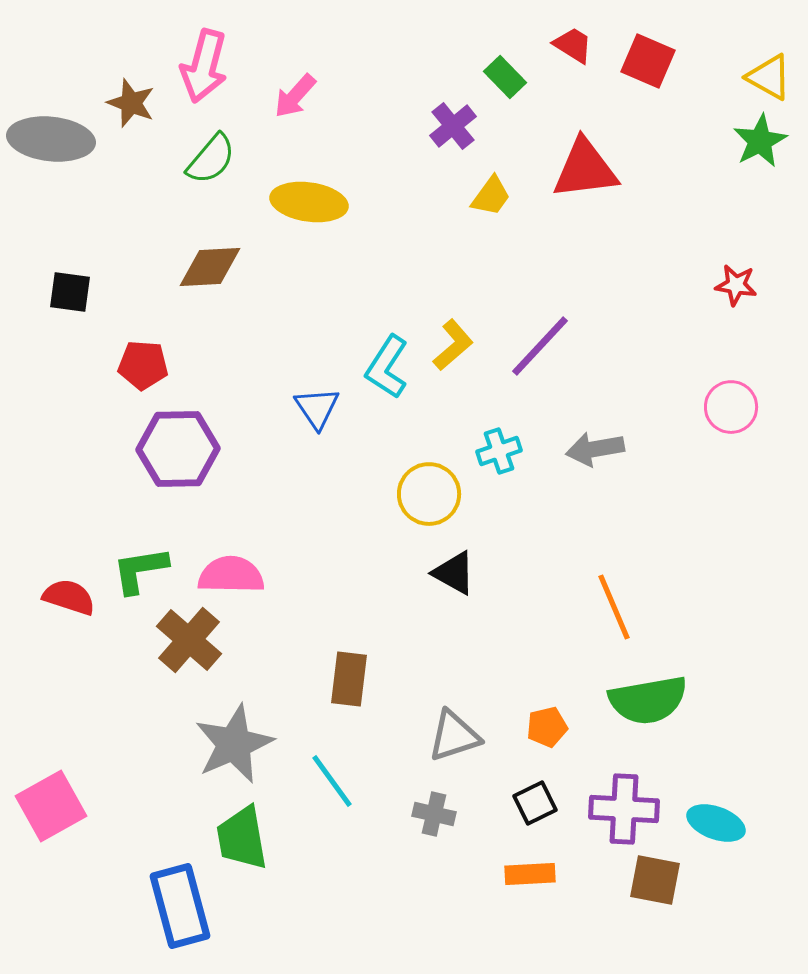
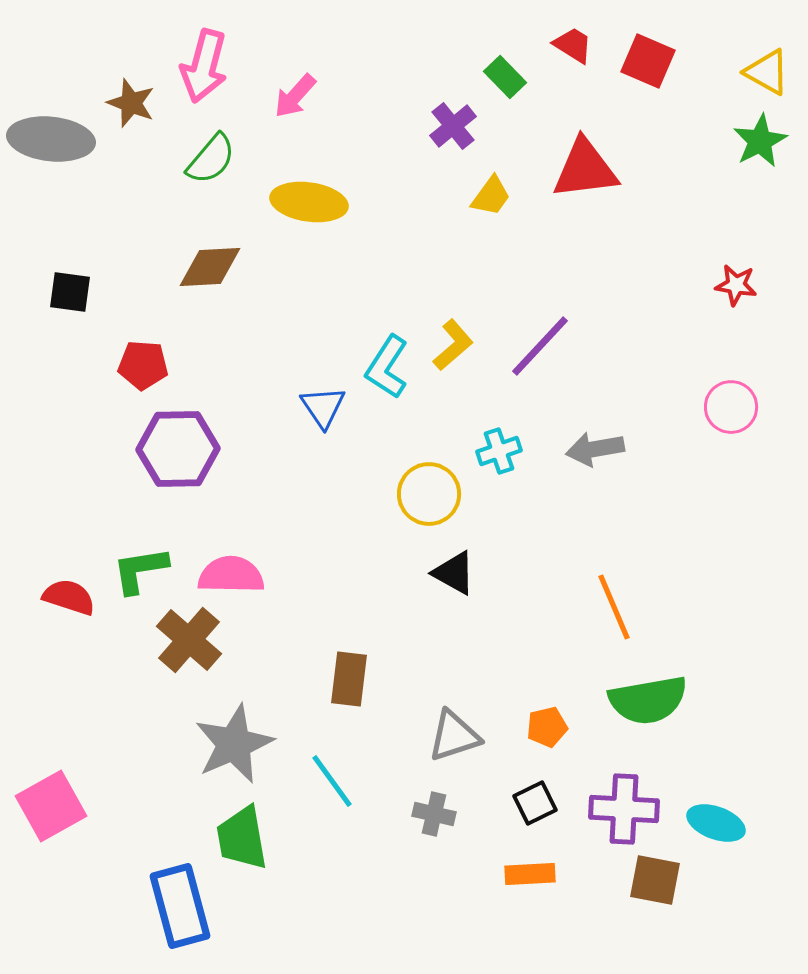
yellow triangle at (769, 77): moved 2 px left, 5 px up
blue triangle at (317, 408): moved 6 px right, 1 px up
